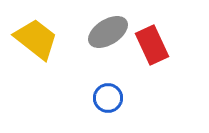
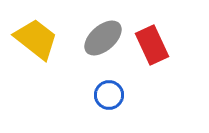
gray ellipse: moved 5 px left, 6 px down; rotated 9 degrees counterclockwise
blue circle: moved 1 px right, 3 px up
